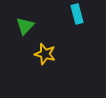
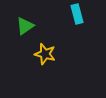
green triangle: rotated 12 degrees clockwise
